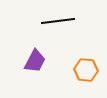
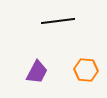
purple trapezoid: moved 2 px right, 11 px down
